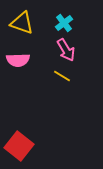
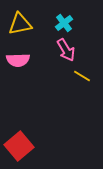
yellow triangle: moved 2 px left, 1 px down; rotated 30 degrees counterclockwise
yellow line: moved 20 px right
red square: rotated 12 degrees clockwise
